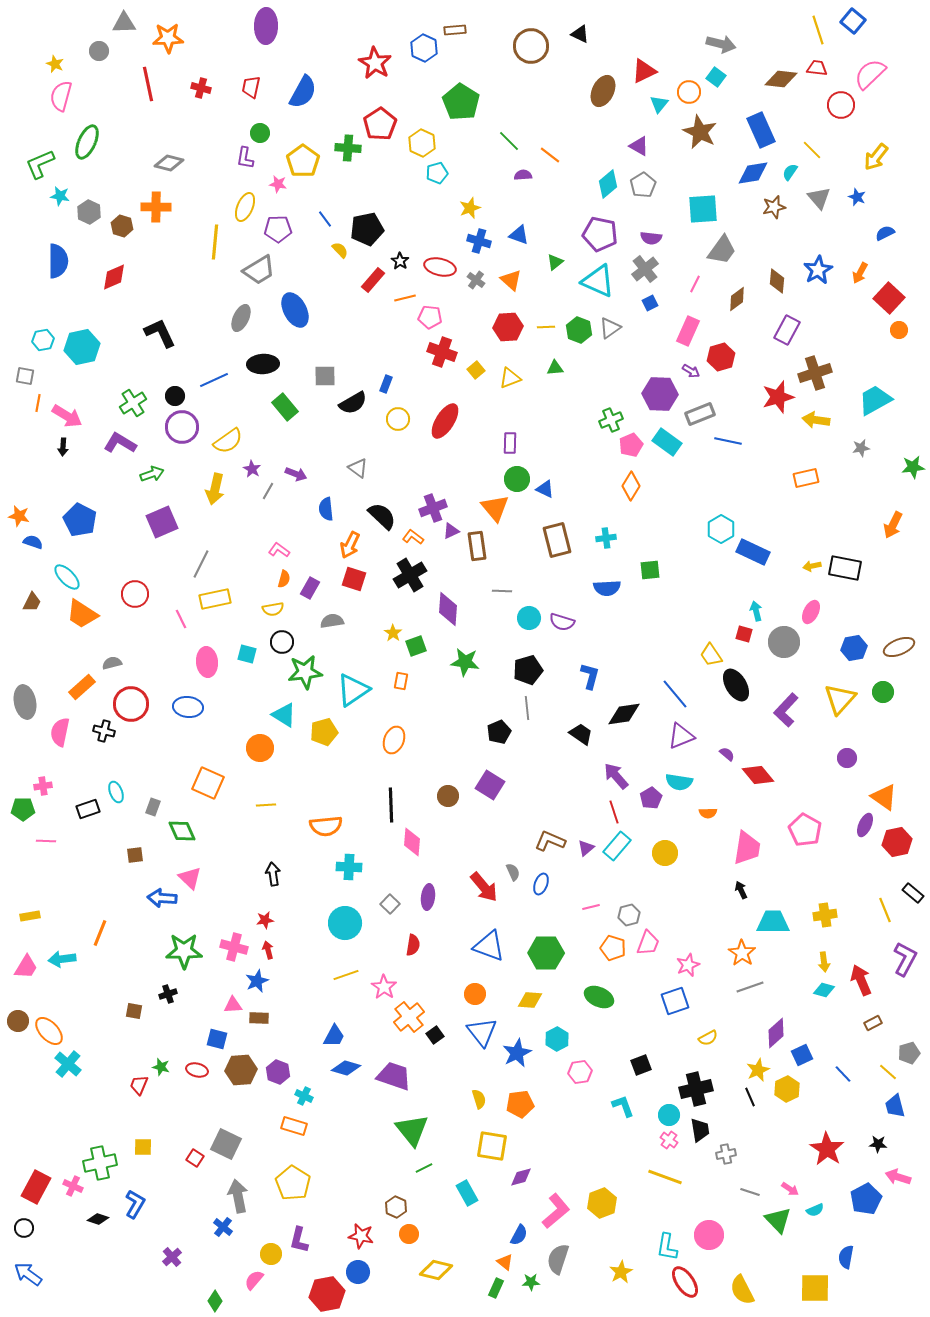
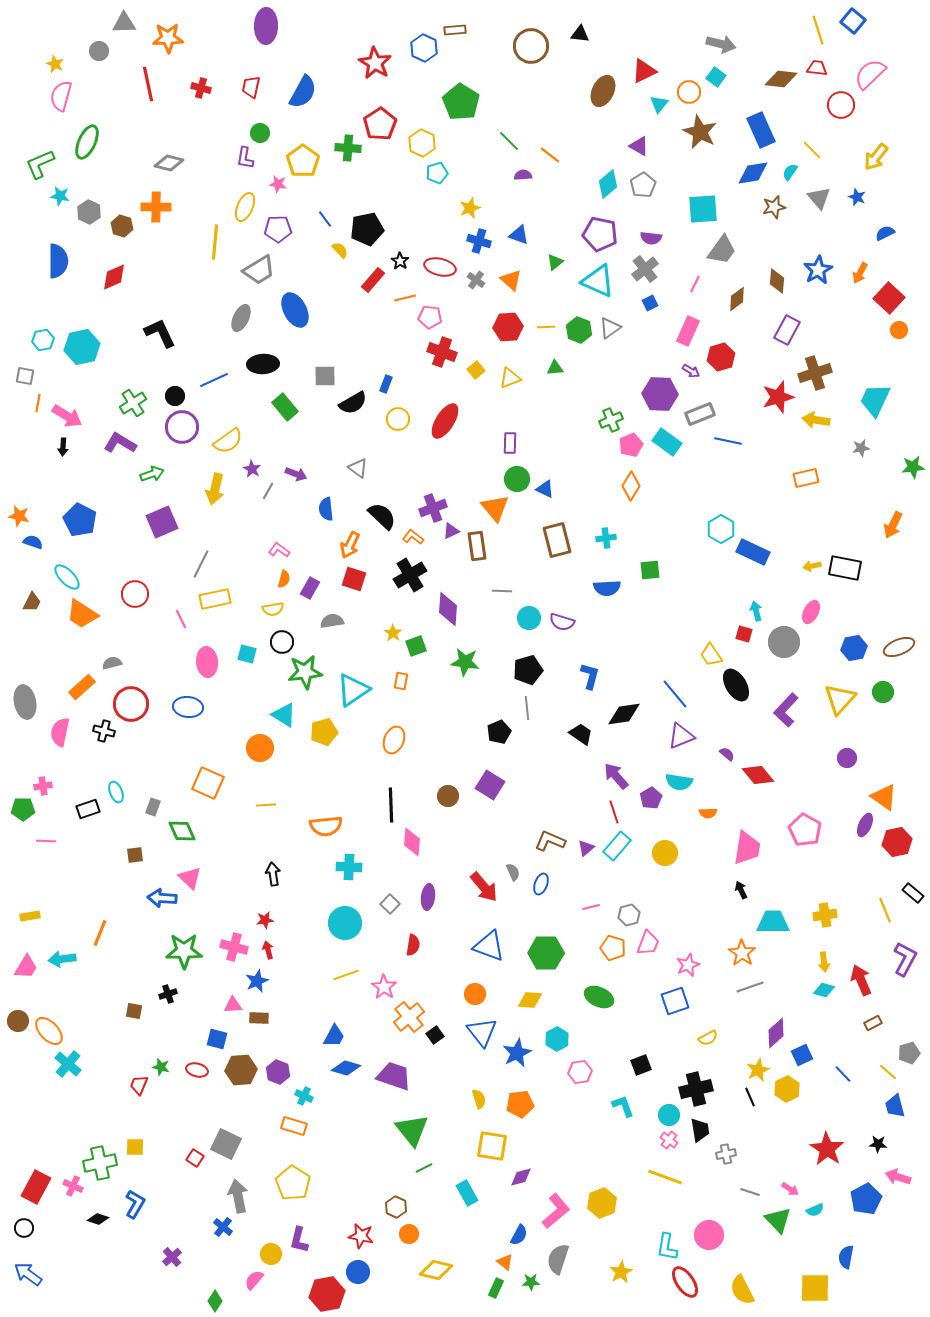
black triangle at (580, 34): rotated 18 degrees counterclockwise
cyan trapezoid at (875, 400): rotated 36 degrees counterclockwise
yellow square at (143, 1147): moved 8 px left
